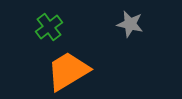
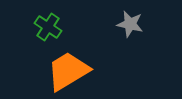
green cross: moved 1 px left; rotated 20 degrees counterclockwise
